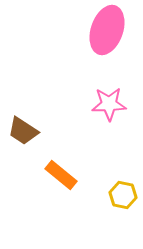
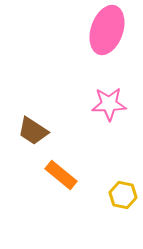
brown trapezoid: moved 10 px right
